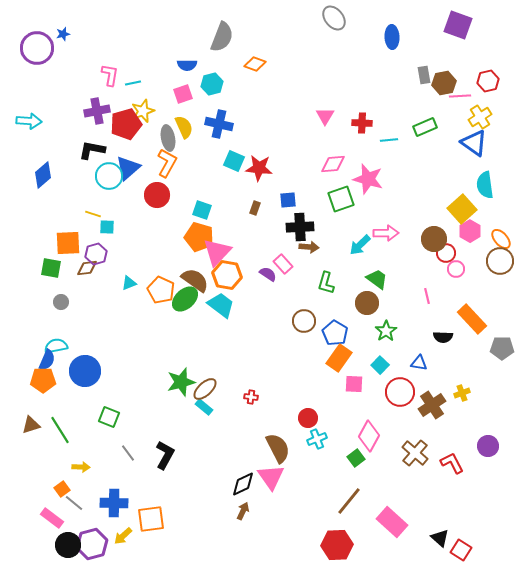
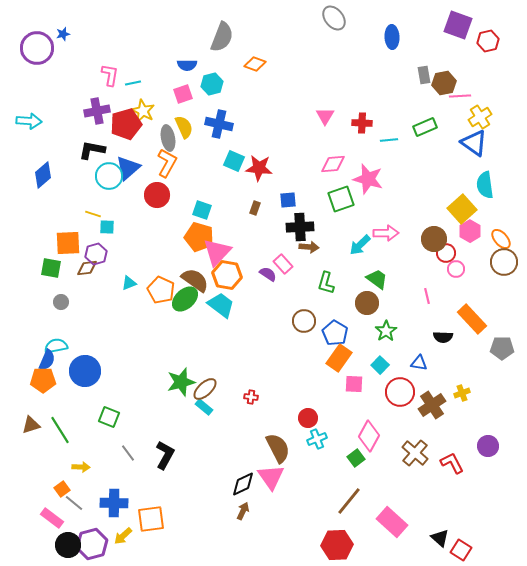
red hexagon at (488, 81): moved 40 px up
yellow star at (143, 111): rotated 25 degrees counterclockwise
brown circle at (500, 261): moved 4 px right, 1 px down
